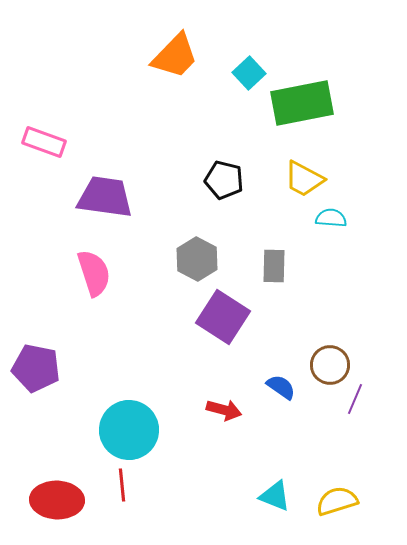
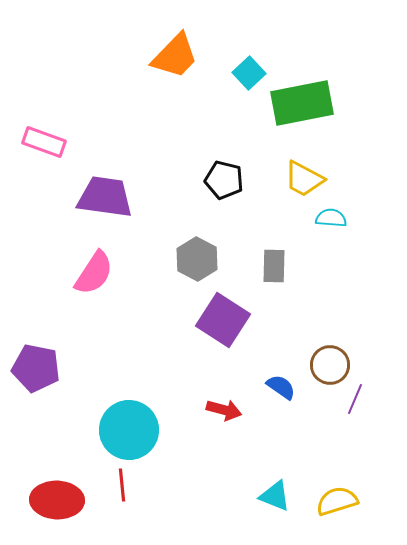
pink semicircle: rotated 51 degrees clockwise
purple square: moved 3 px down
